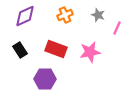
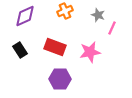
orange cross: moved 4 px up
pink line: moved 5 px left
red rectangle: moved 1 px left, 2 px up
purple hexagon: moved 15 px right
